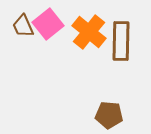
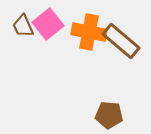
orange cross: rotated 28 degrees counterclockwise
brown rectangle: rotated 51 degrees counterclockwise
